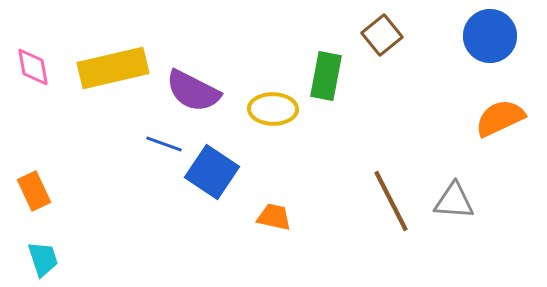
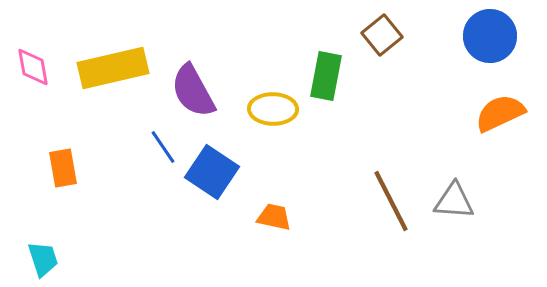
purple semicircle: rotated 34 degrees clockwise
orange semicircle: moved 5 px up
blue line: moved 1 px left, 3 px down; rotated 36 degrees clockwise
orange rectangle: moved 29 px right, 23 px up; rotated 15 degrees clockwise
